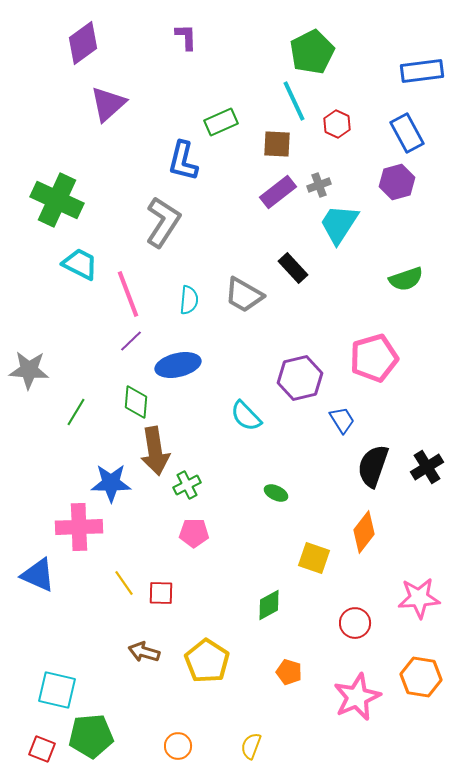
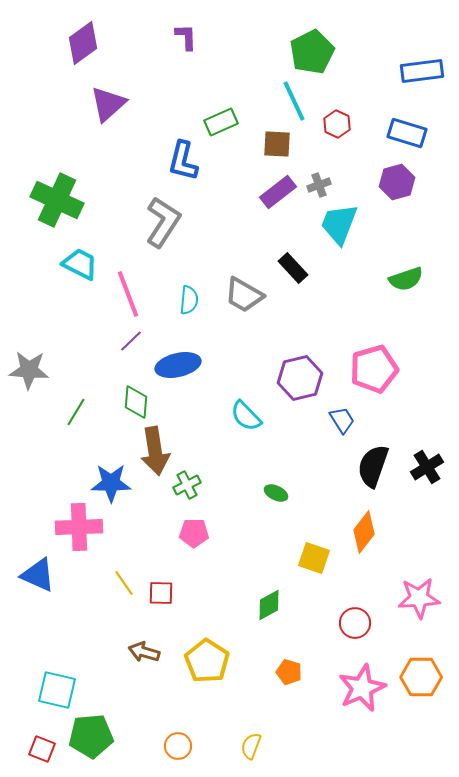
blue rectangle at (407, 133): rotated 45 degrees counterclockwise
cyan trapezoid at (339, 224): rotated 12 degrees counterclockwise
pink pentagon at (374, 358): moved 11 px down
orange hexagon at (421, 677): rotated 9 degrees counterclockwise
pink star at (357, 697): moved 5 px right, 9 px up
